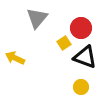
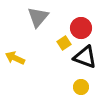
gray triangle: moved 1 px right, 1 px up
